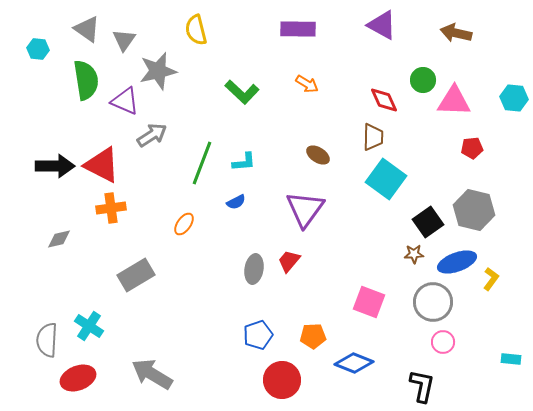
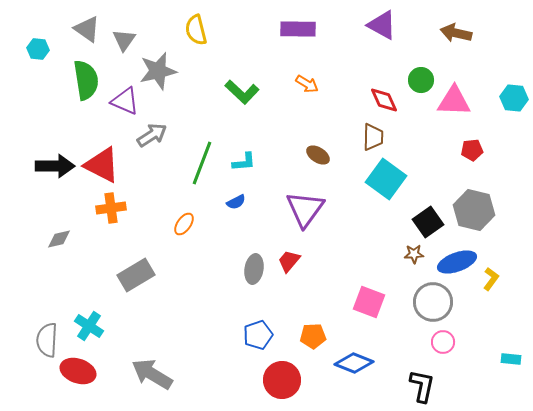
green circle at (423, 80): moved 2 px left
red pentagon at (472, 148): moved 2 px down
red ellipse at (78, 378): moved 7 px up; rotated 40 degrees clockwise
